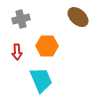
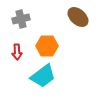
cyan trapezoid: moved 2 px right, 4 px up; rotated 76 degrees clockwise
